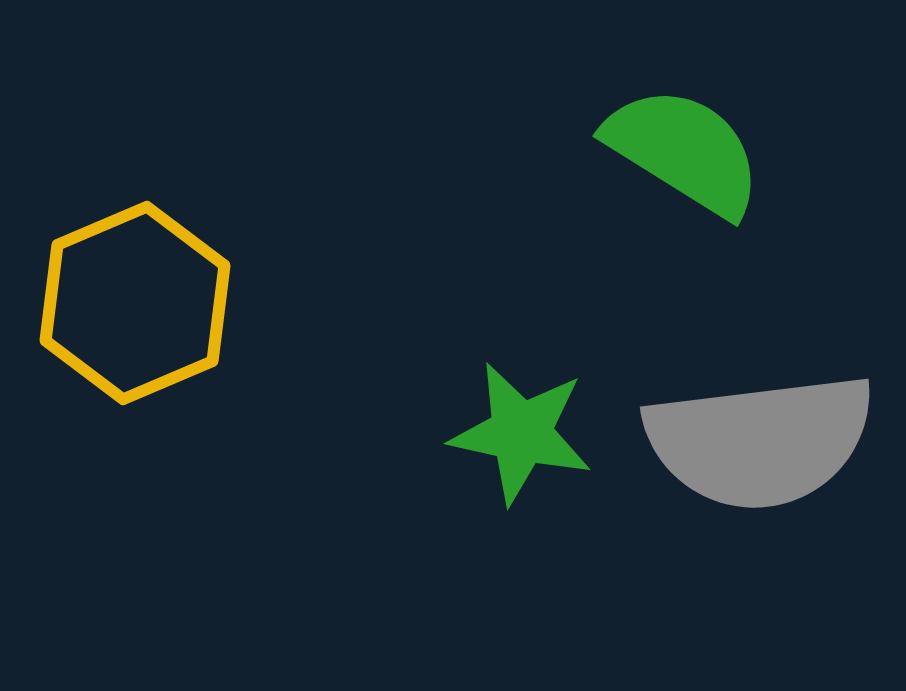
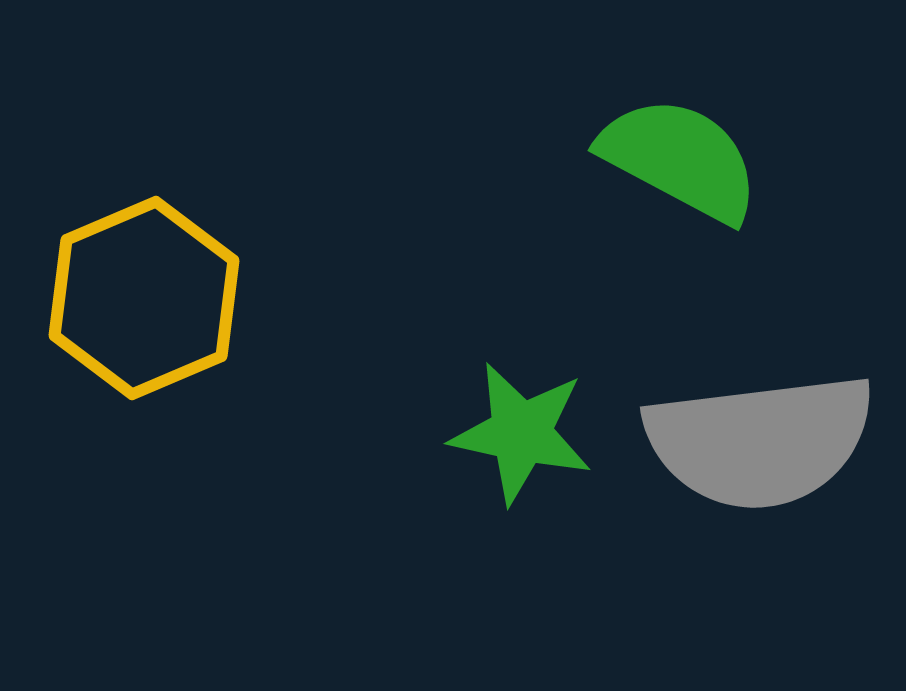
green semicircle: moved 4 px left, 8 px down; rotated 4 degrees counterclockwise
yellow hexagon: moved 9 px right, 5 px up
